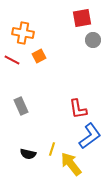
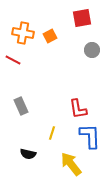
gray circle: moved 1 px left, 10 px down
orange square: moved 11 px right, 20 px up
red line: moved 1 px right
blue L-shape: rotated 56 degrees counterclockwise
yellow line: moved 16 px up
